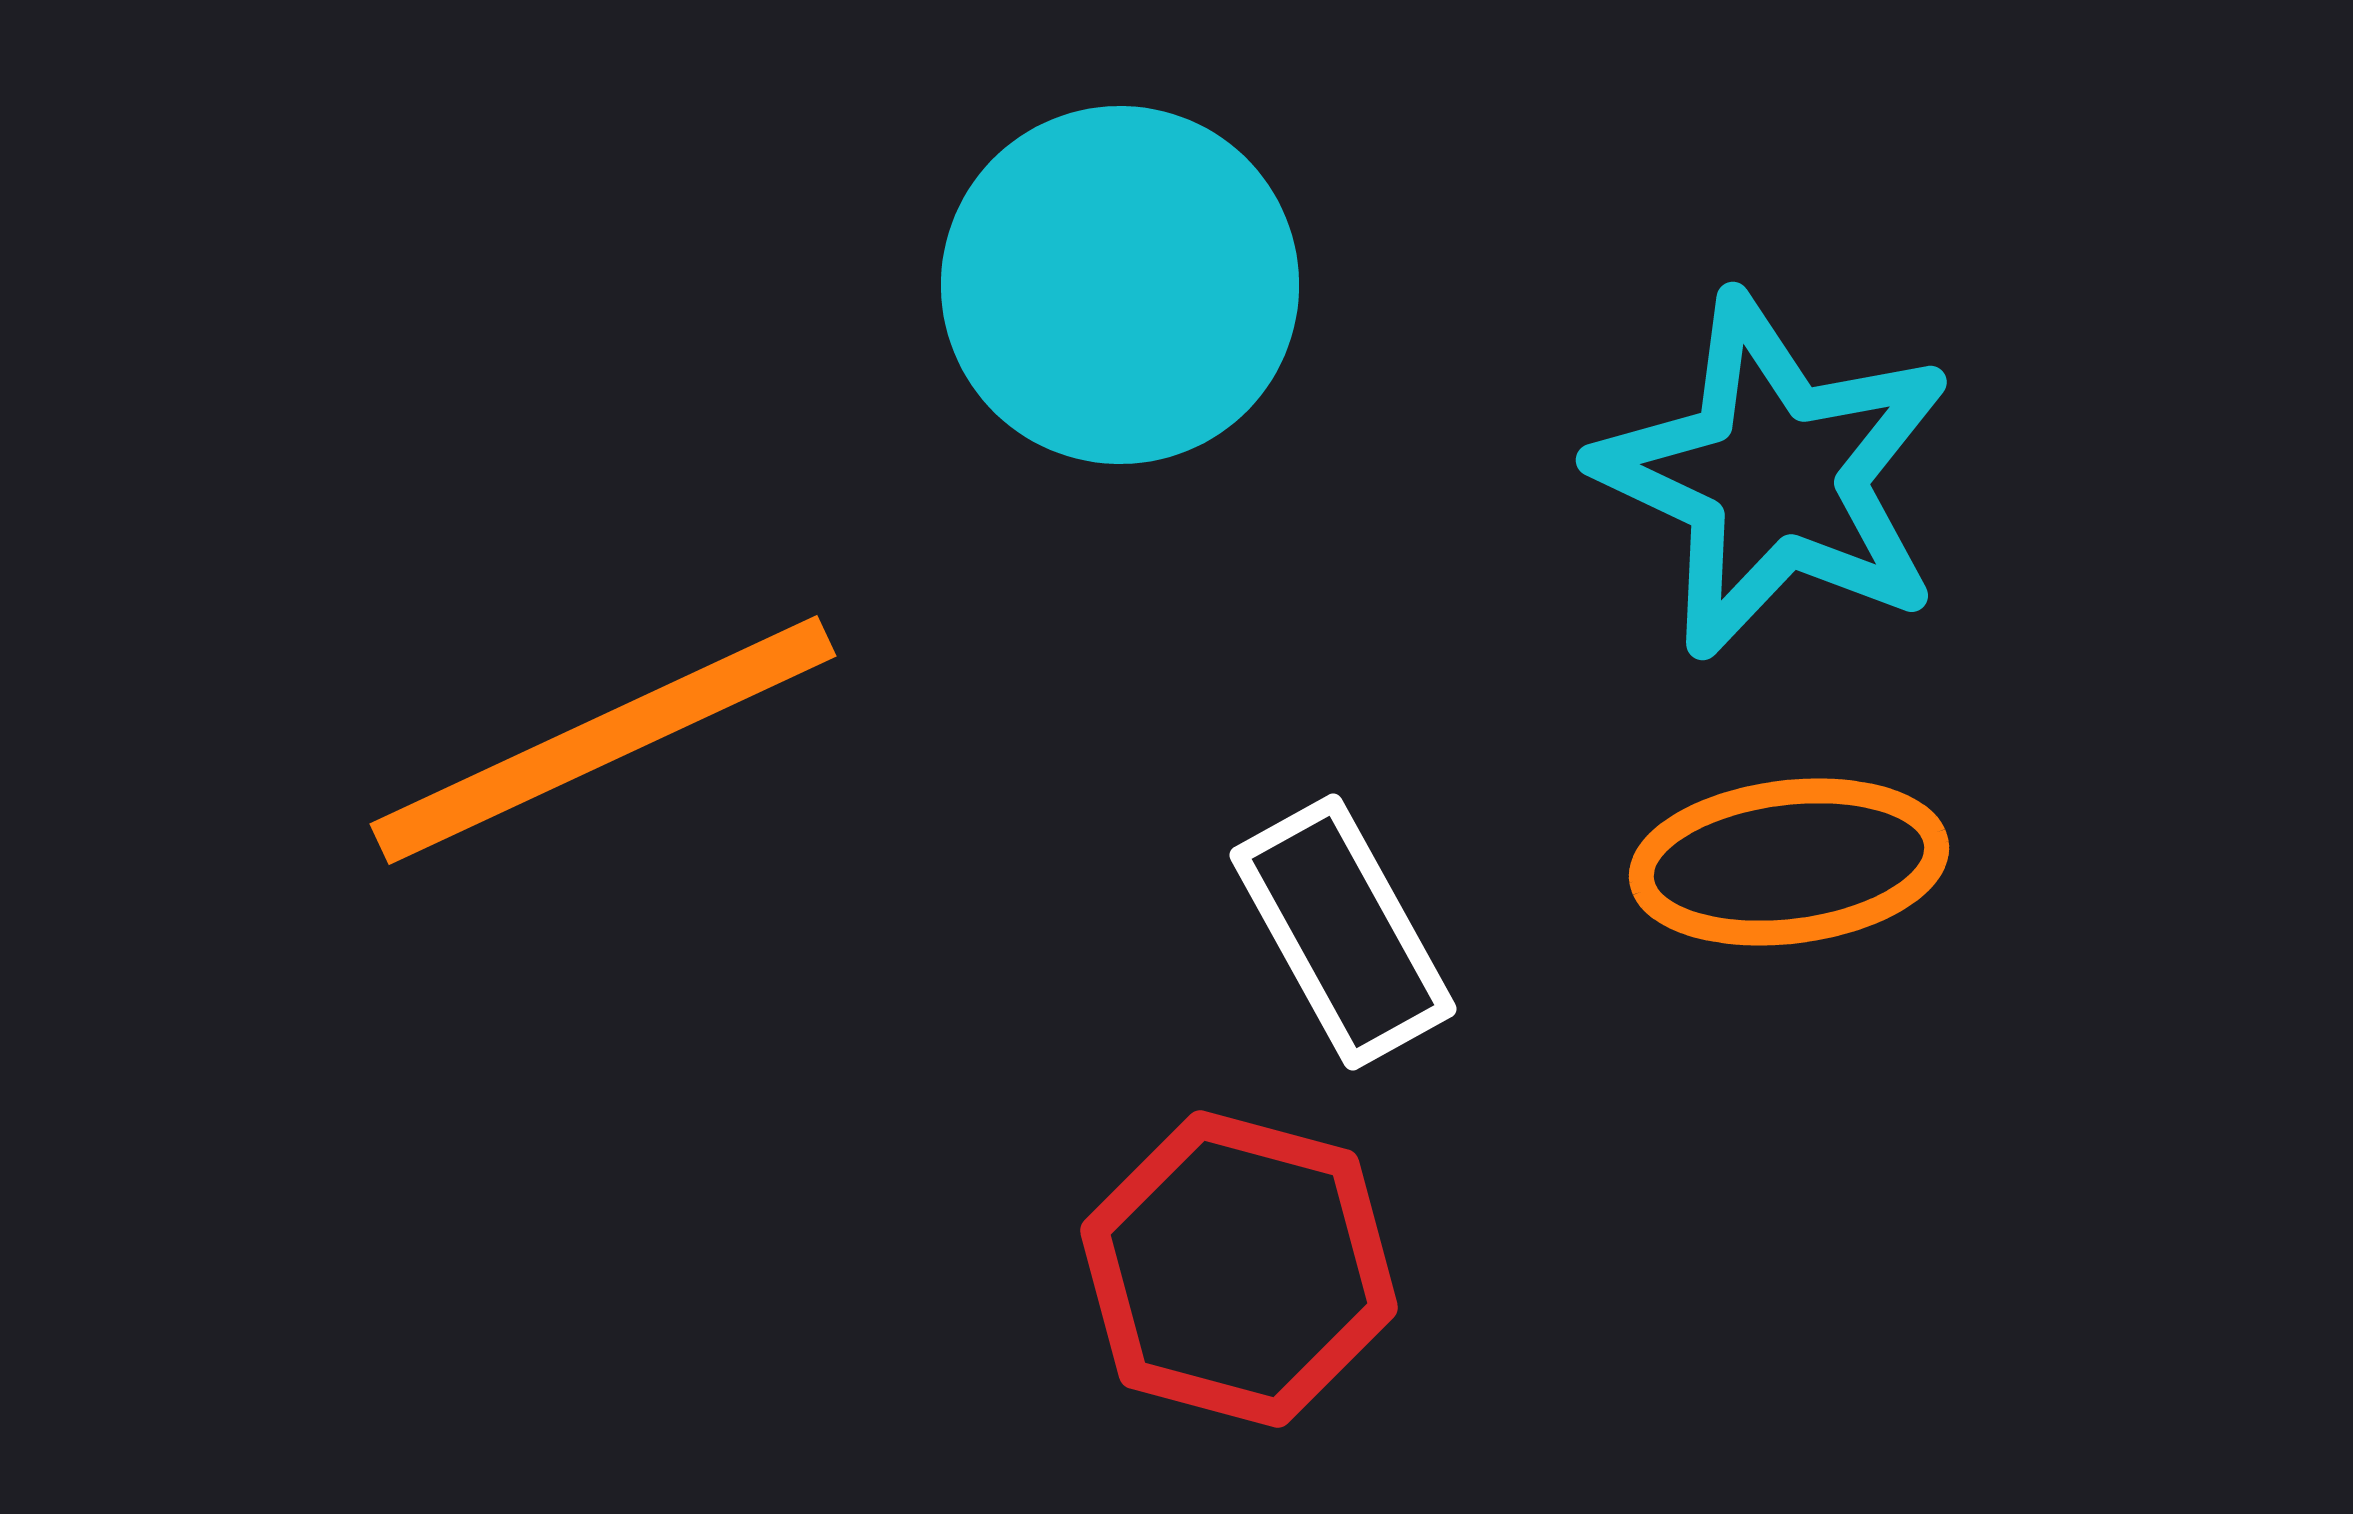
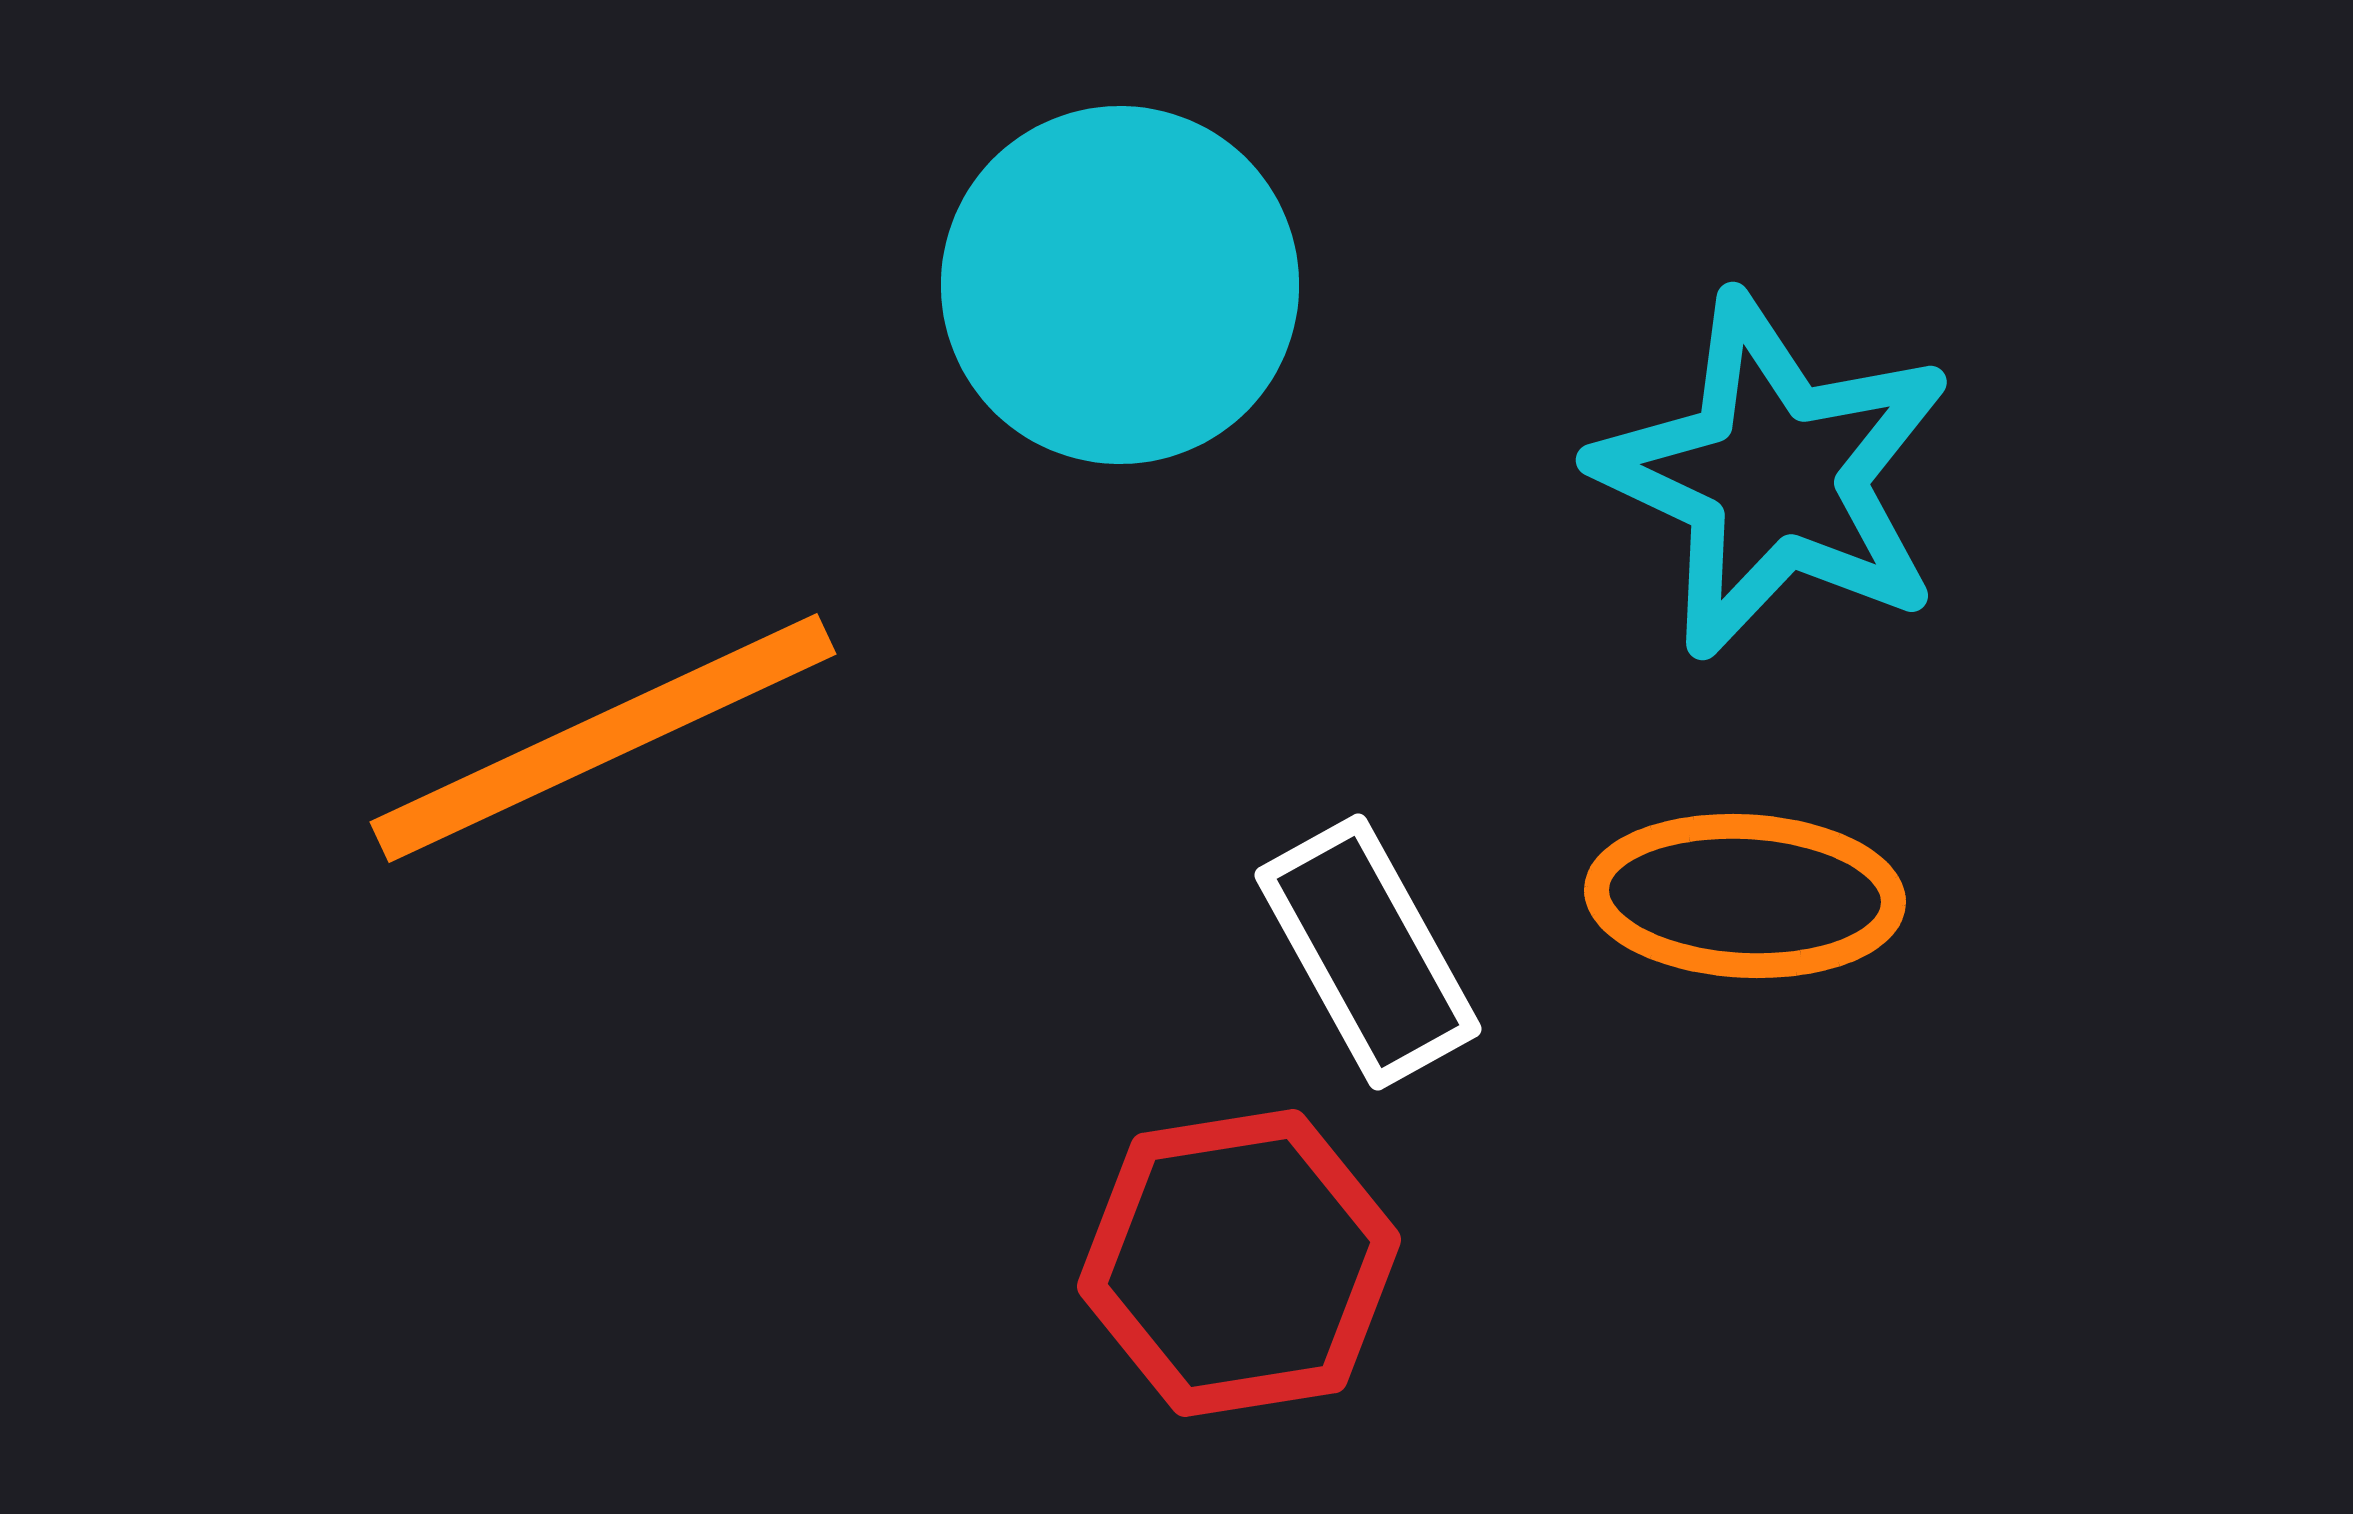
orange line: moved 2 px up
orange ellipse: moved 44 px left, 34 px down; rotated 10 degrees clockwise
white rectangle: moved 25 px right, 20 px down
red hexagon: moved 6 px up; rotated 24 degrees counterclockwise
